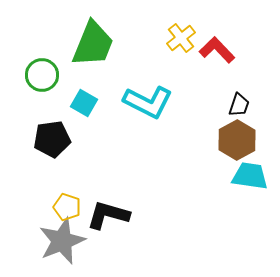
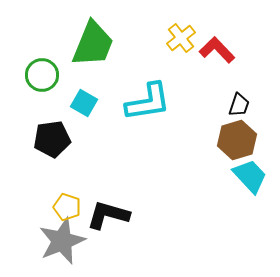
cyan L-shape: rotated 36 degrees counterclockwise
brown hexagon: rotated 12 degrees clockwise
cyan trapezoid: rotated 39 degrees clockwise
